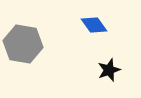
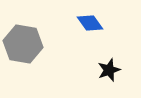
blue diamond: moved 4 px left, 2 px up
